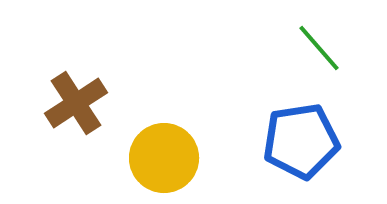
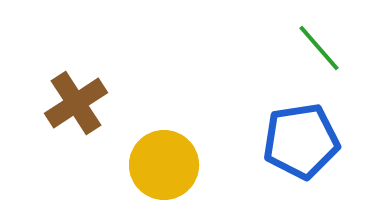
yellow circle: moved 7 px down
